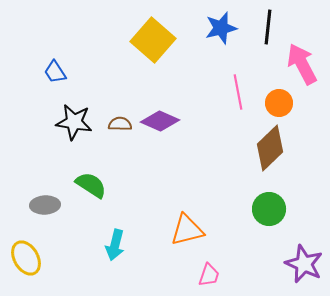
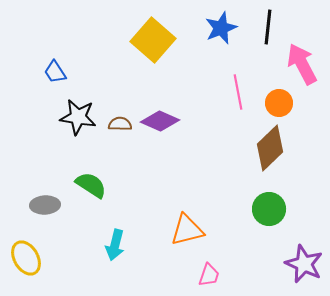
blue star: rotated 8 degrees counterclockwise
black star: moved 4 px right, 5 px up
